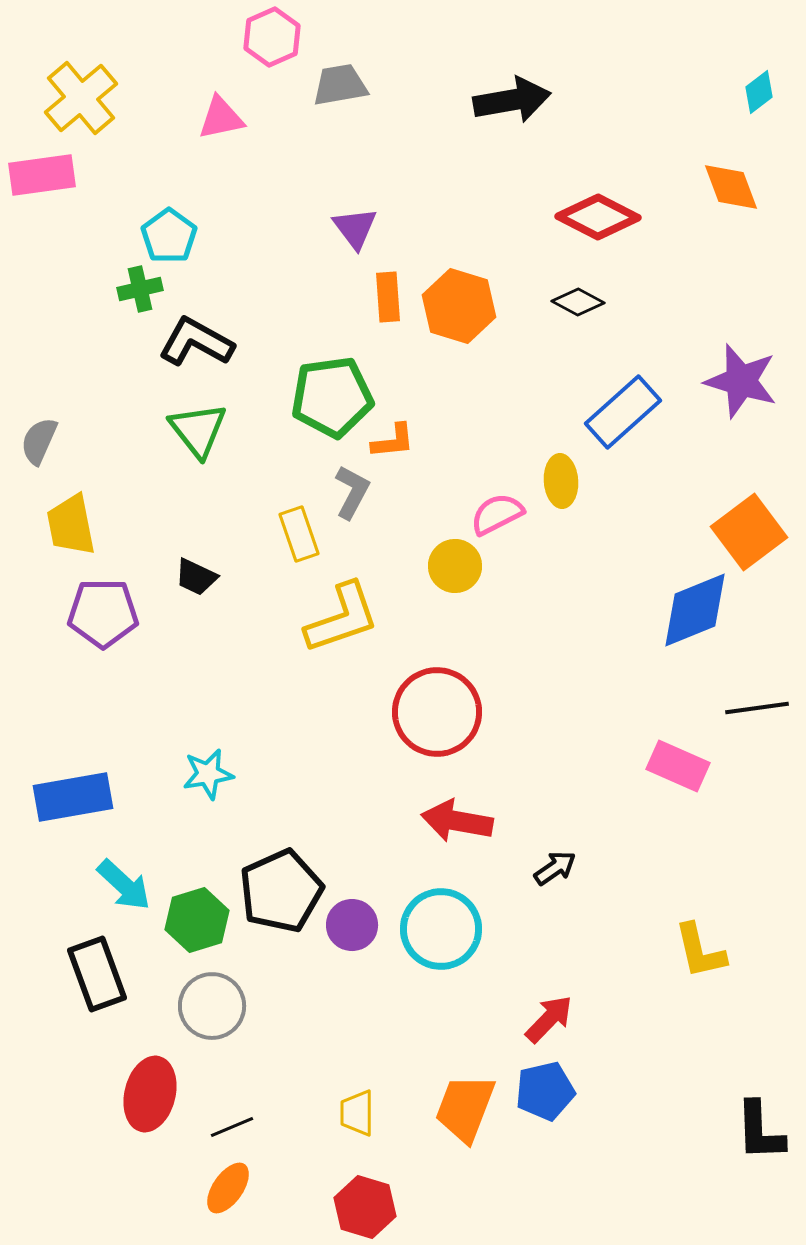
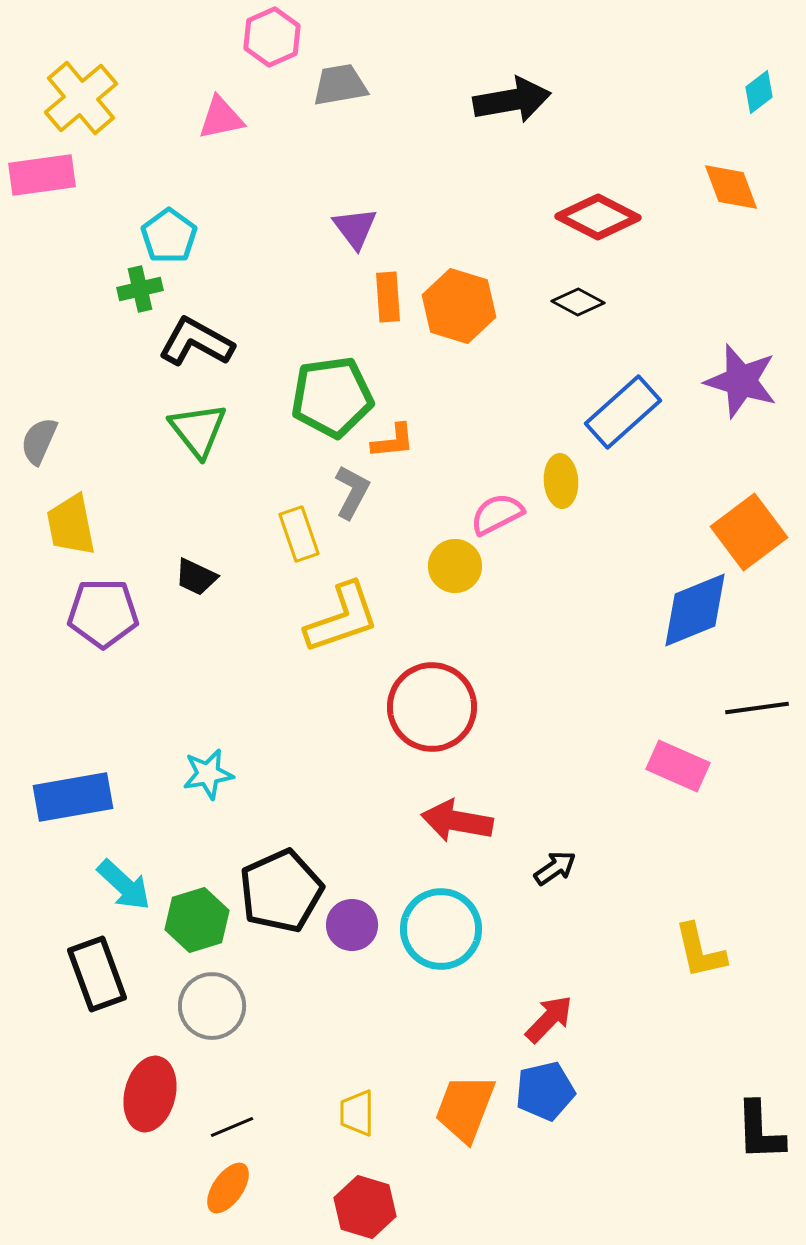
red circle at (437, 712): moved 5 px left, 5 px up
